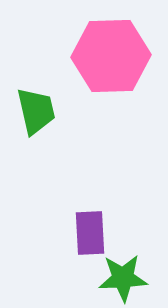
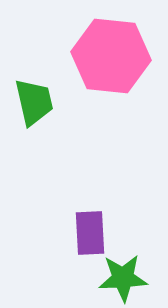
pink hexagon: rotated 8 degrees clockwise
green trapezoid: moved 2 px left, 9 px up
